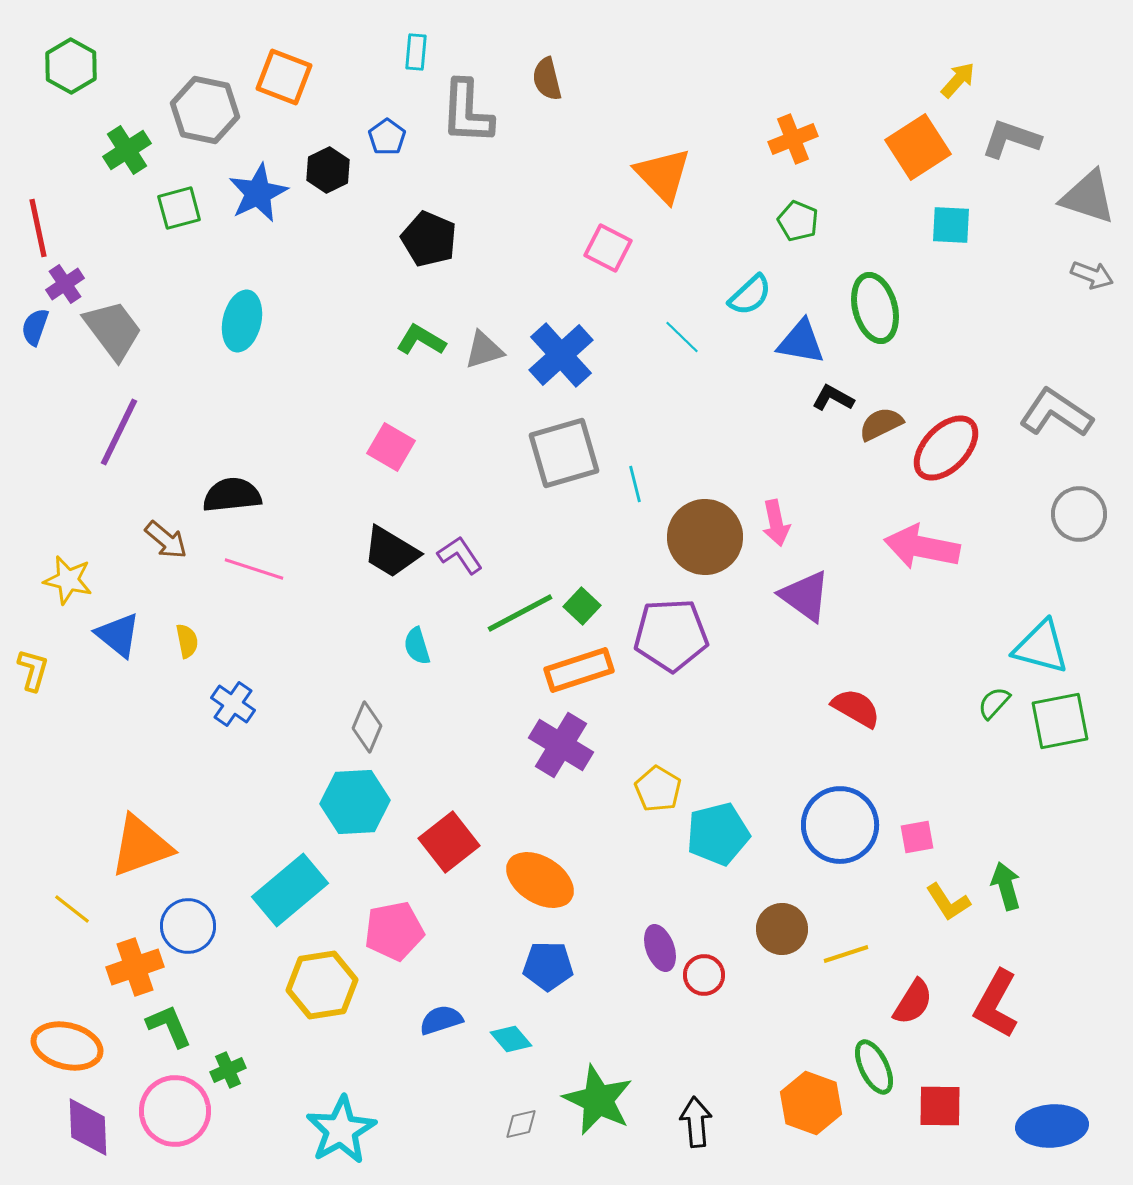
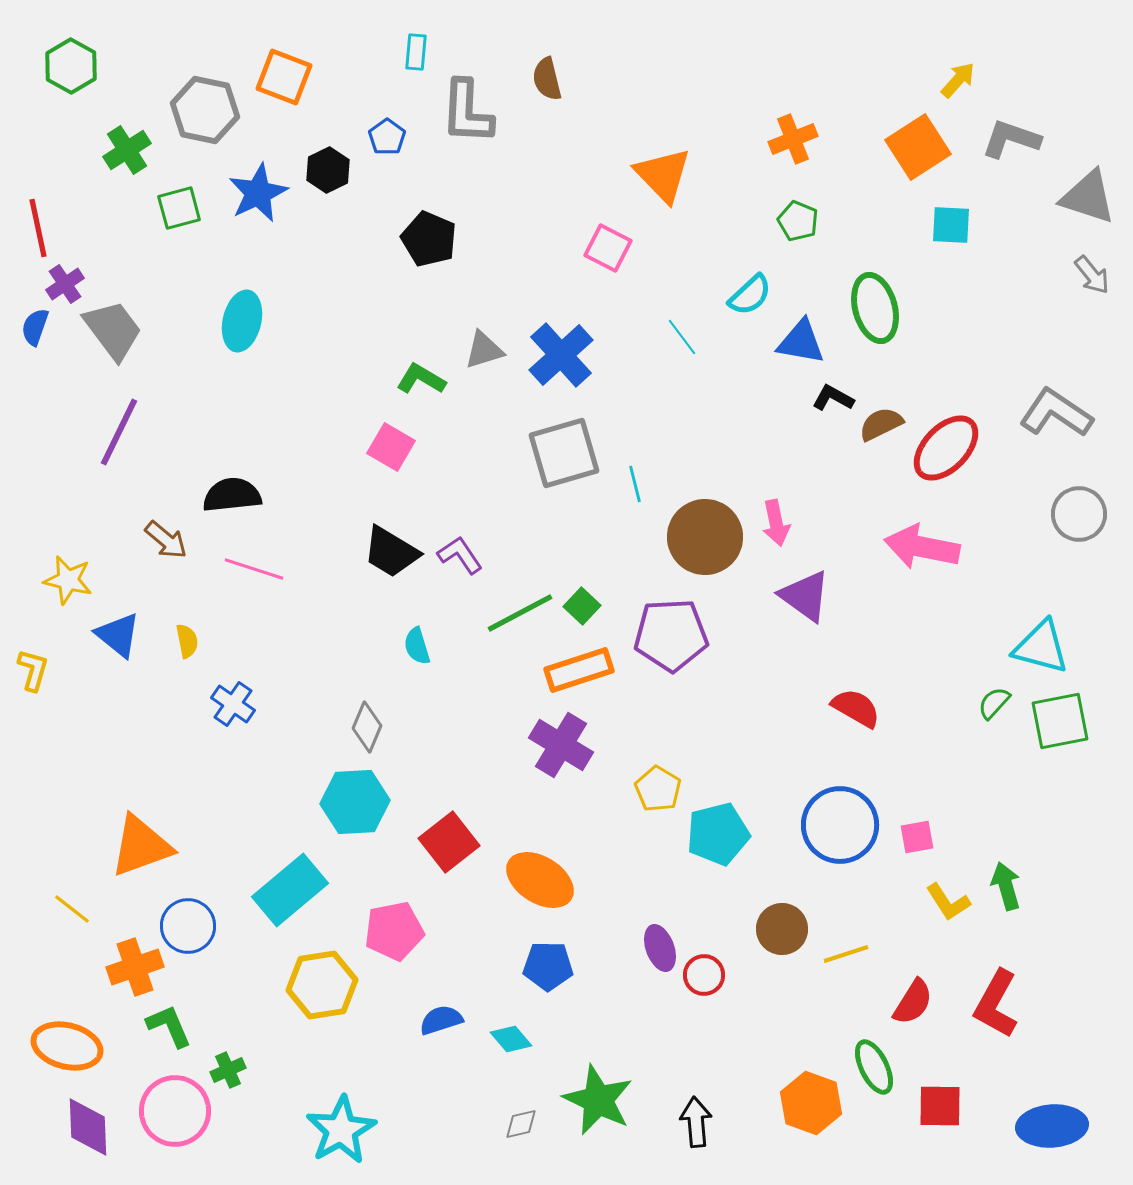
gray arrow at (1092, 275): rotated 30 degrees clockwise
cyan line at (682, 337): rotated 9 degrees clockwise
green L-shape at (421, 340): moved 39 px down
